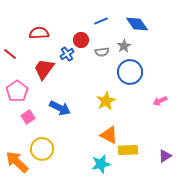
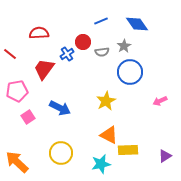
red circle: moved 2 px right, 2 px down
pink pentagon: rotated 25 degrees clockwise
yellow circle: moved 19 px right, 4 px down
